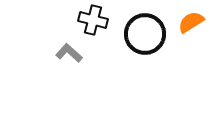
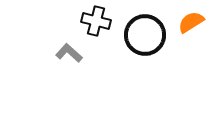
black cross: moved 3 px right, 1 px down
black circle: moved 1 px down
